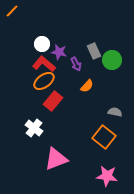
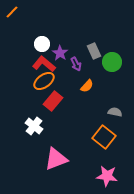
orange line: moved 1 px down
purple star: moved 1 px right, 1 px down; rotated 21 degrees clockwise
green circle: moved 2 px down
white cross: moved 2 px up
